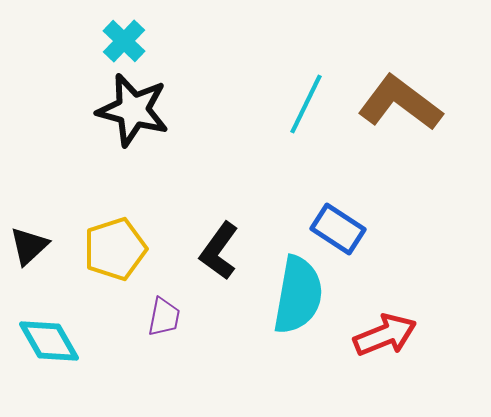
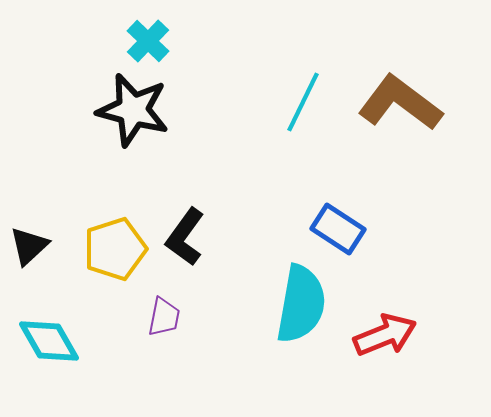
cyan cross: moved 24 px right
cyan line: moved 3 px left, 2 px up
black L-shape: moved 34 px left, 14 px up
cyan semicircle: moved 3 px right, 9 px down
